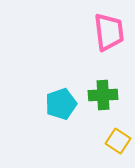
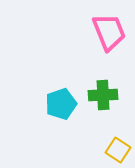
pink trapezoid: rotated 15 degrees counterclockwise
yellow square: moved 9 px down
